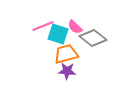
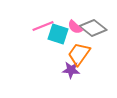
gray diamond: moved 10 px up
orange trapezoid: moved 13 px right; rotated 40 degrees counterclockwise
purple star: moved 4 px right, 1 px up
